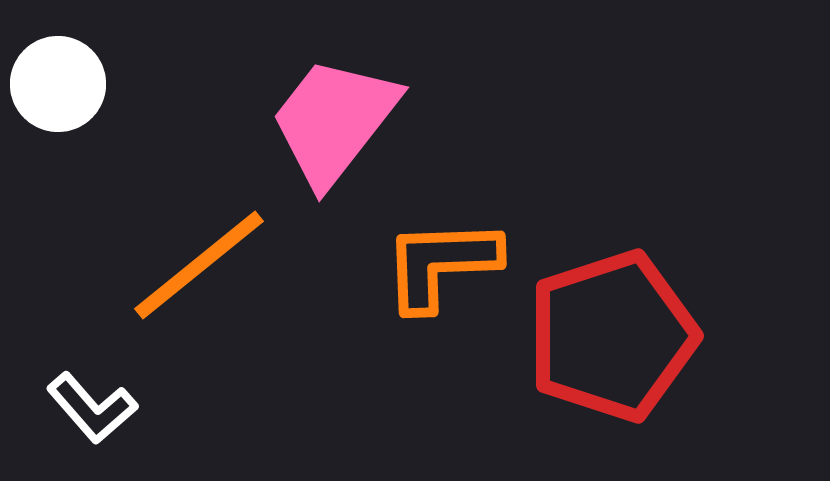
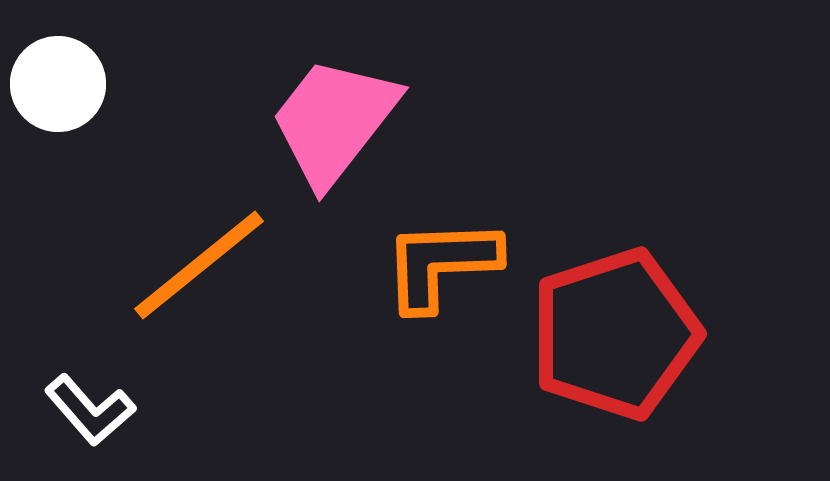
red pentagon: moved 3 px right, 2 px up
white L-shape: moved 2 px left, 2 px down
